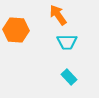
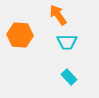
orange hexagon: moved 4 px right, 5 px down
